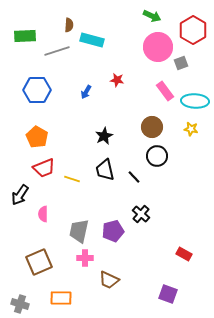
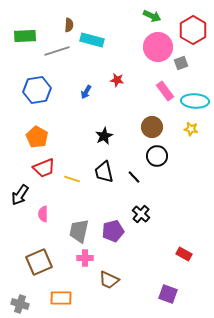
blue hexagon: rotated 8 degrees counterclockwise
black trapezoid: moved 1 px left, 2 px down
